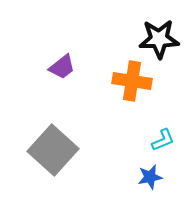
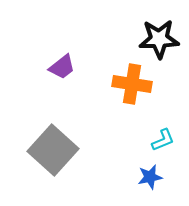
orange cross: moved 3 px down
